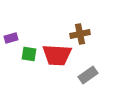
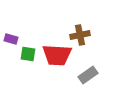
brown cross: moved 1 px down
purple rectangle: moved 1 px down; rotated 32 degrees clockwise
green square: moved 1 px left
